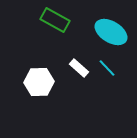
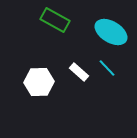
white rectangle: moved 4 px down
